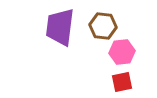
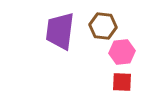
purple trapezoid: moved 4 px down
red square: rotated 15 degrees clockwise
